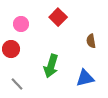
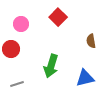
gray line: rotated 64 degrees counterclockwise
